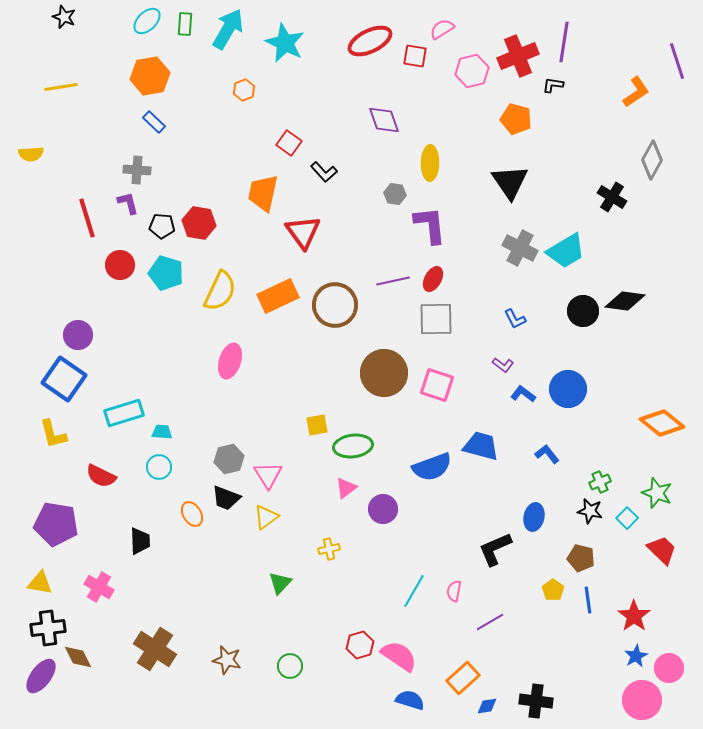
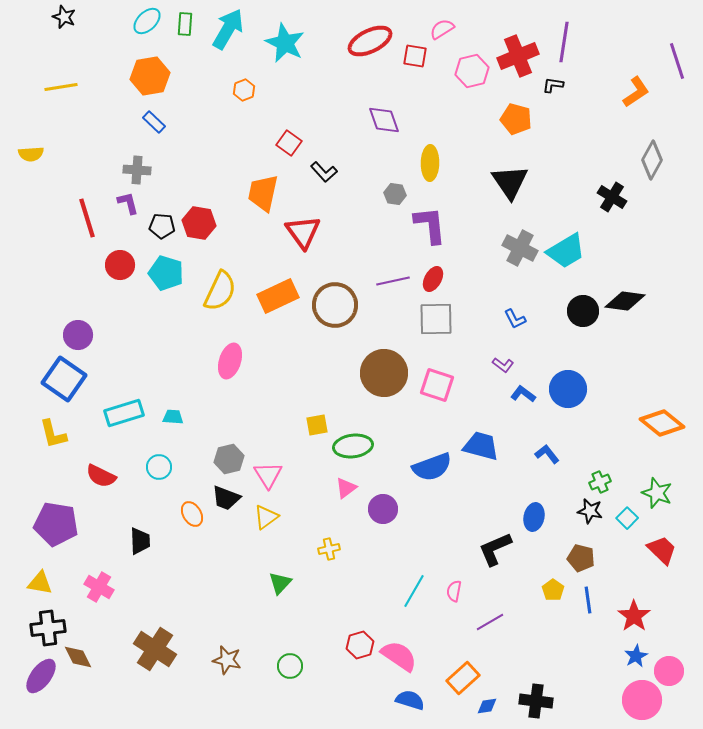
cyan trapezoid at (162, 432): moved 11 px right, 15 px up
pink circle at (669, 668): moved 3 px down
